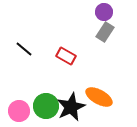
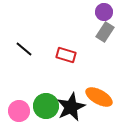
red rectangle: moved 1 px up; rotated 12 degrees counterclockwise
